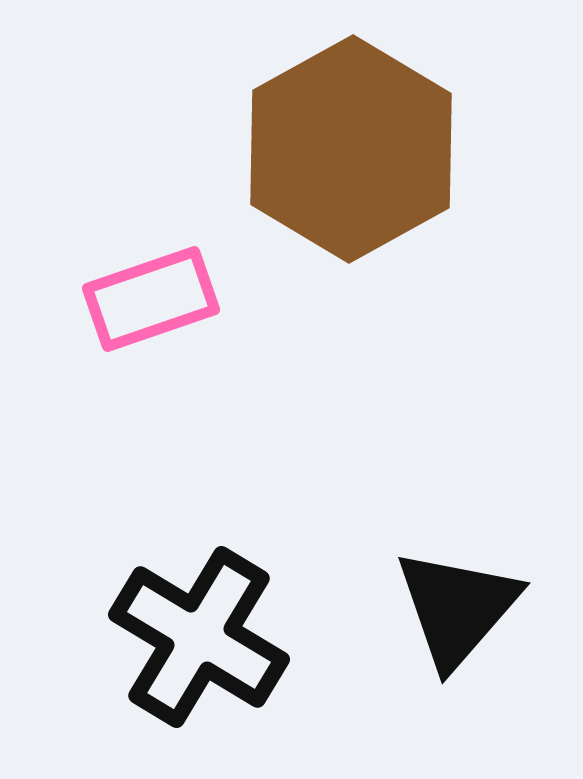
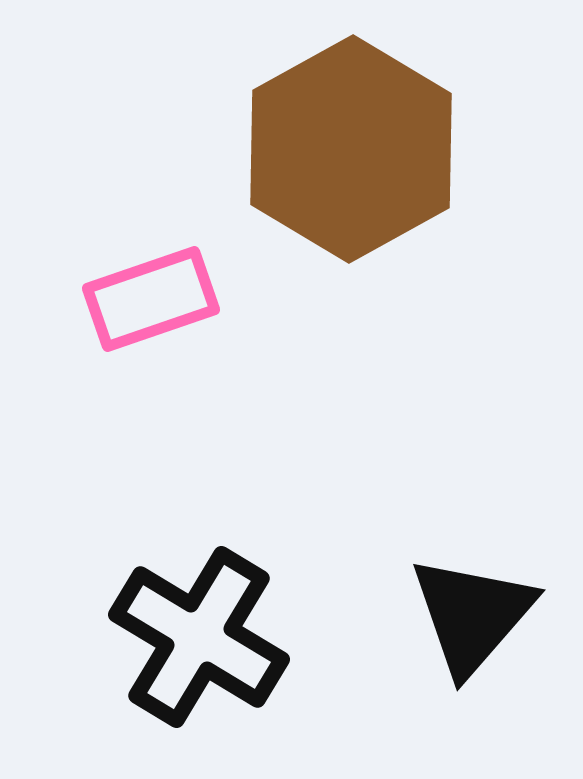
black triangle: moved 15 px right, 7 px down
